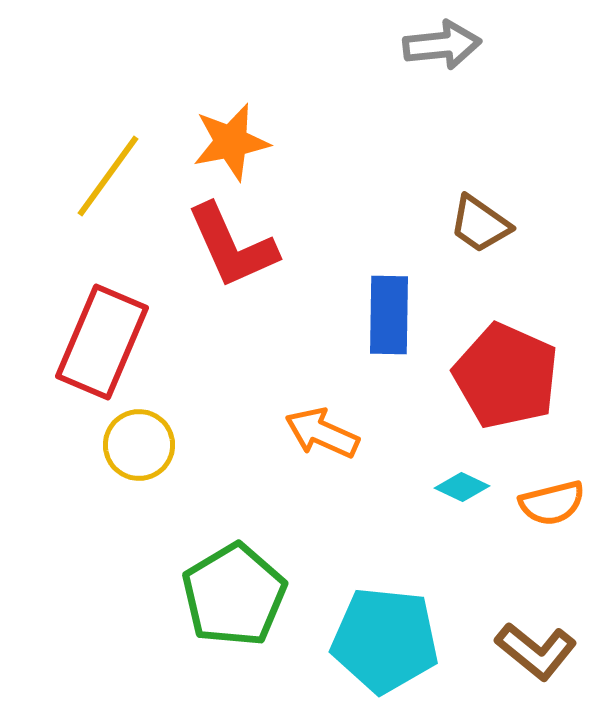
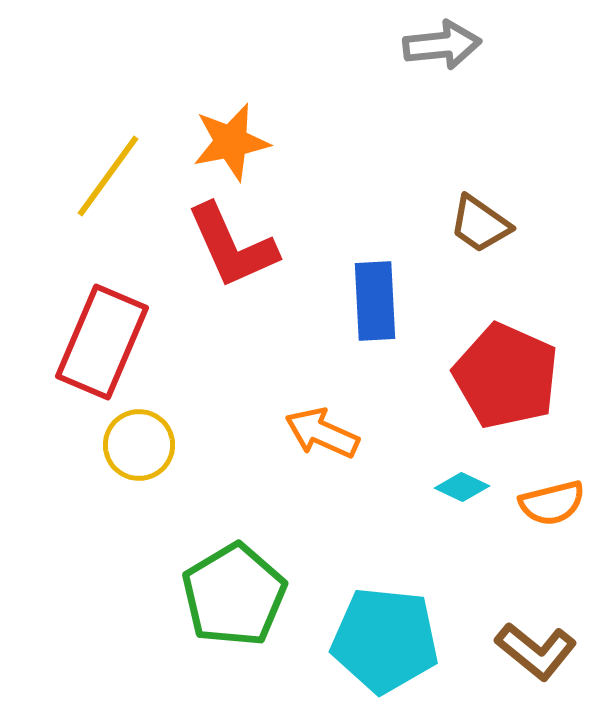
blue rectangle: moved 14 px left, 14 px up; rotated 4 degrees counterclockwise
